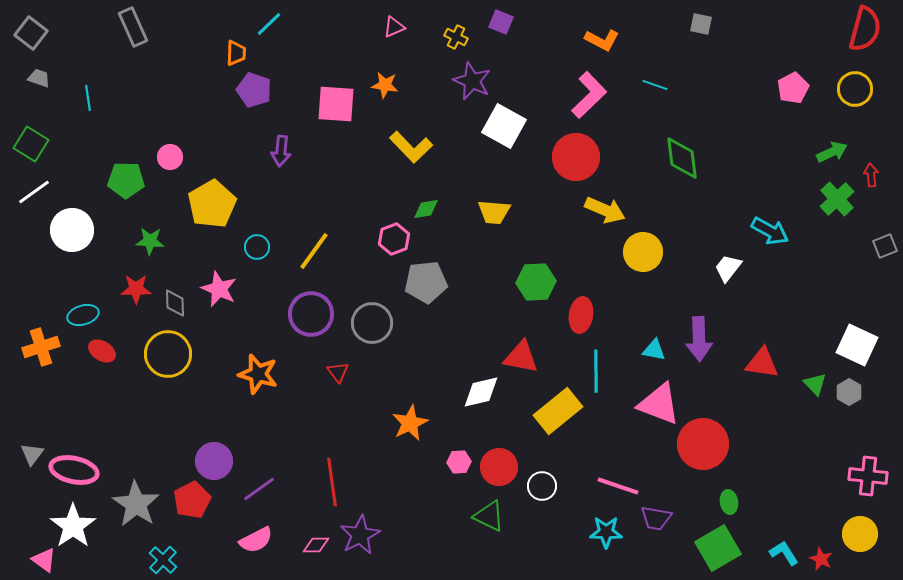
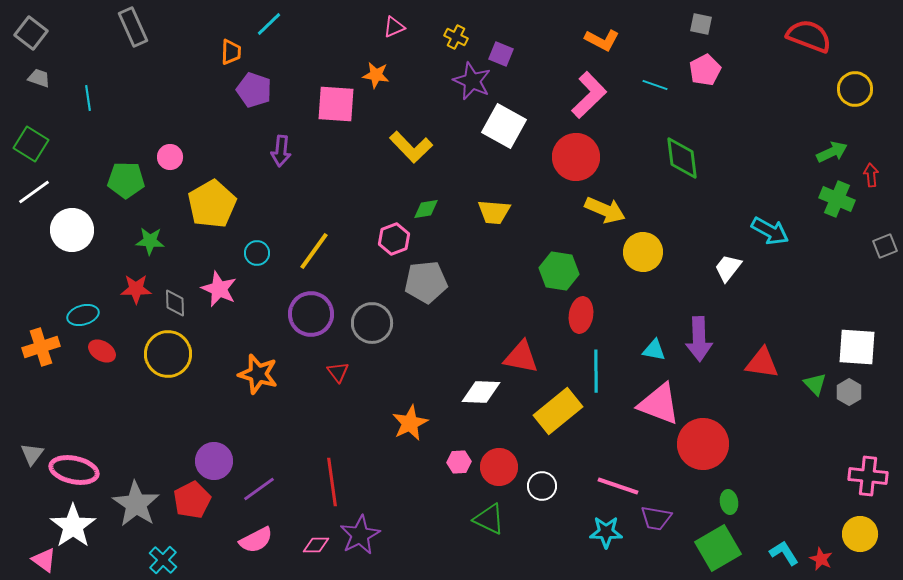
purple square at (501, 22): moved 32 px down
red semicircle at (865, 29): moved 56 px left, 7 px down; rotated 84 degrees counterclockwise
orange trapezoid at (236, 53): moved 5 px left, 1 px up
orange star at (385, 85): moved 9 px left, 10 px up
pink pentagon at (793, 88): moved 88 px left, 18 px up
green cross at (837, 199): rotated 24 degrees counterclockwise
cyan circle at (257, 247): moved 6 px down
green hexagon at (536, 282): moved 23 px right, 11 px up; rotated 12 degrees clockwise
white square at (857, 345): moved 2 px down; rotated 21 degrees counterclockwise
white diamond at (481, 392): rotated 15 degrees clockwise
green triangle at (489, 516): moved 3 px down
